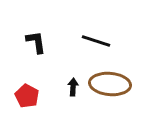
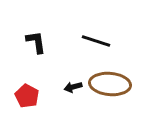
black arrow: rotated 108 degrees counterclockwise
